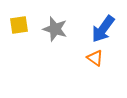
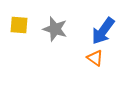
yellow square: rotated 12 degrees clockwise
blue arrow: moved 2 px down
